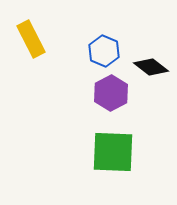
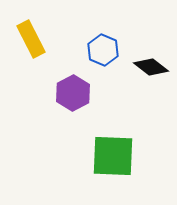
blue hexagon: moved 1 px left, 1 px up
purple hexagon: moved 38 px left
green square: moved 4 px down
